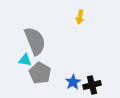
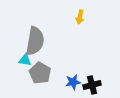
gray semicircle: rotated 32 degrees clockwise
blue star: rotated 21 degrees clockwise
